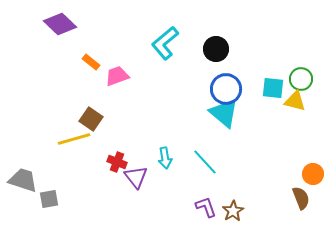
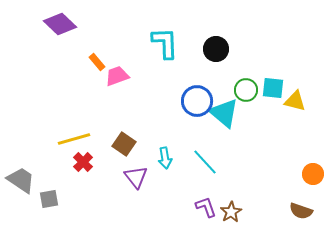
cyan L-shape: rotated 128 degrees clockwise
orange rectangle: moved 6 px right; rotated 12 degrees clockwise
green circle: moved 55 px left, 11 px down
blue circle: moved 29 px left, 12 px down
brown square: moved 33 px right, 25 px down
red cross: moved 34 px left; rotated 24 degrees clockwise
gray trapezoid: moved 2 px left; rotated 16 degrees clockwise
brown semicircle: moved 13 px down; rotated 130 degrees clockwise
brown star: moved 2 px left, 1 px down
